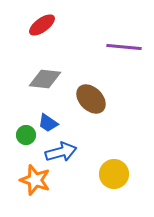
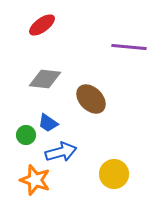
purple line: moved 5 px right
